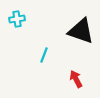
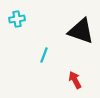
red arrow: moved 1 px left, 1 px down
